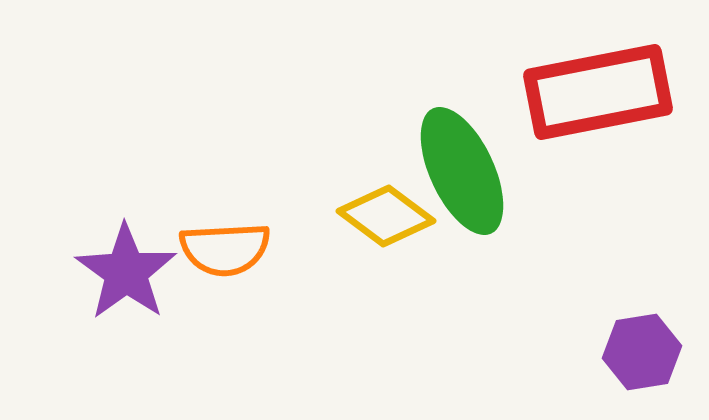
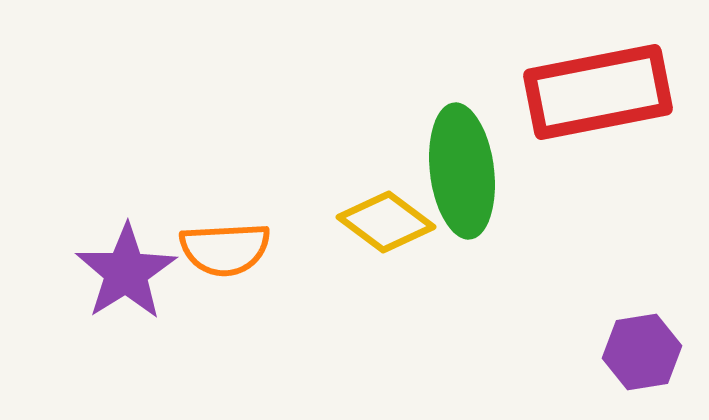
green ellipse: rotated 18 degrees clockwise
yellow diamond: moved 6 px down
purple star: rotated 4 degrees clockwise
